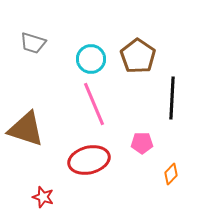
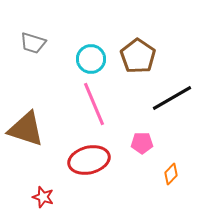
black line: rotated 57 degrees clockwise
